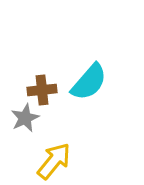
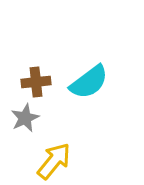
cyan semicircle: rotated 12 degrees clockwise
brown cross: moved 6 px left, 8 px up
